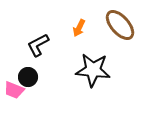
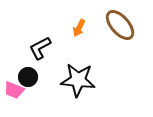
black L-shape: moved 2 px right, 3 px down
black star: moved 15 px left, 10 px down
